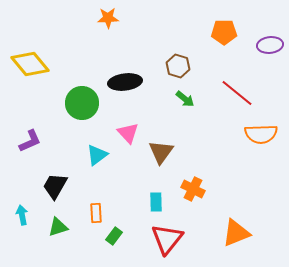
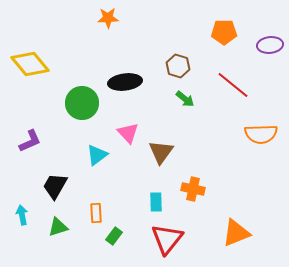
red line: moved 4 px left, 8 px up
orange cross: rotated 15 degrees counterclockwise
